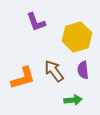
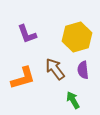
purple L-shape: moved 9 px left, 12 px down
brown arrow: moved 1 px right, 2 px up
green arrow: rotated 114 degrees counterclockwise
